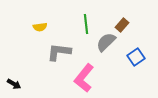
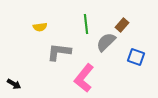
blue square: rotated 36 degrees counterclockwise
